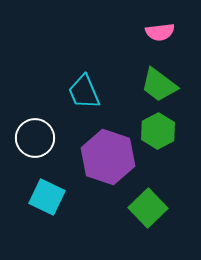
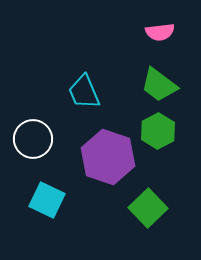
white circle: moved 2 px left, 1 px down
cyan square: moved 3 px down
